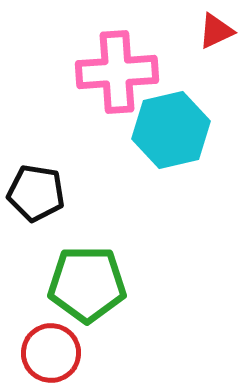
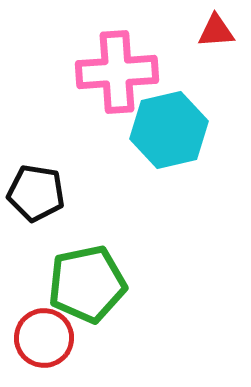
red triangle: rotated 21 degrees clockwise
cyan hexagon: moved 2 px left
green pentagon: rotated 12 degrees counterclockwise
red circle: moved 7 px left, 15 px up
